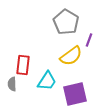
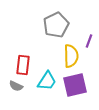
gray pentagon: moved 10 px left, 3 px down; rotated 15 degrees clockwise
purple line: moved 1 px down
yellow semicircle: rotated 55 degrees counterclockwise
gray semicircle: moved 4 px right, 2 px down; rotated 64 degrees counterclockwise
purple square: moved 9 px up
